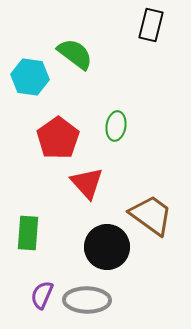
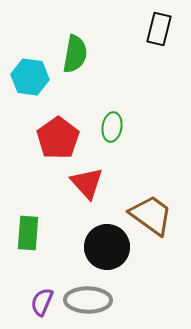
black rectangle: moved 8 px right, 4 px down
green semicircle: rotated 63 degrees clockwise
green ellipse: moved 4 px left, 1 px down
purple semicircle: moved 7 px down
gray ellipse: moved 1 px right
